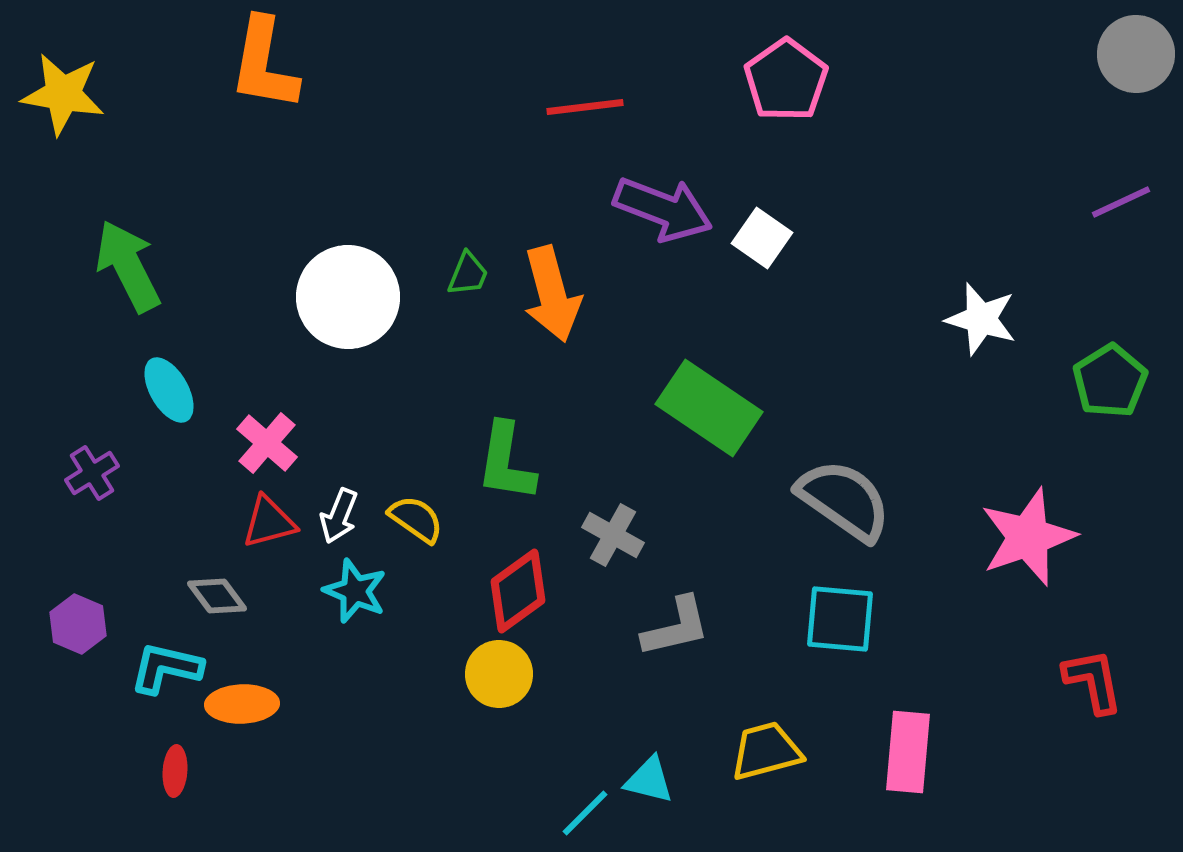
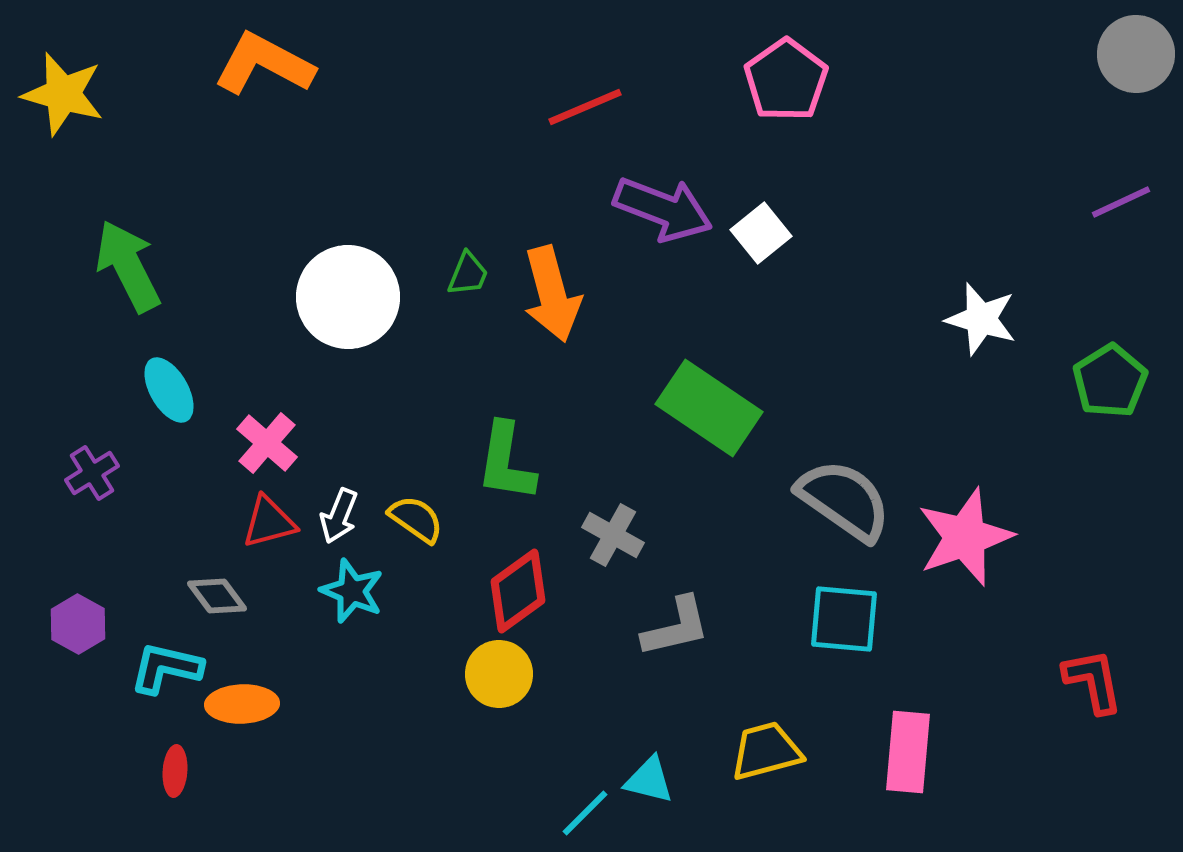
orange L-shape: rotated 108 degrees clockwise
yellow star: rotated 6 degrees clockwise
red line: rotated 16 degrees counterclockwise
white square: moved 1 px left, 5 px up; rotated 16 degrees clockwise
pink star: moved 63 px left
cyan star: moved 3 px left
cyan square: moved 4 px right
purple hexagon: rotated 6 degrees clockwise
